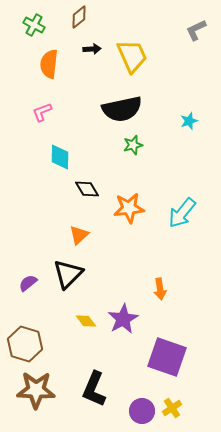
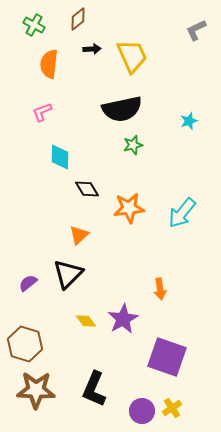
brown diamond: moved 1 px left, 2 px down
